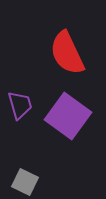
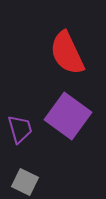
purple trapezoid: moved 24 px down
